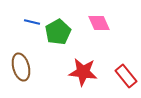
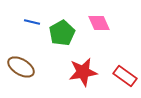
green pentagon: moved 4 px right, 1 px down
brown ellipse: rotated 44 degrees counterclockwise
red star: rotated 16 degrees counterclockwise
red rectangle: moved 1 px left; rotated 15 degrees counterclockwise
